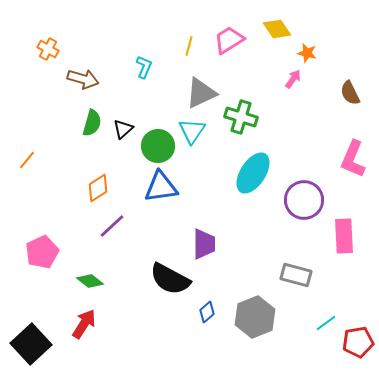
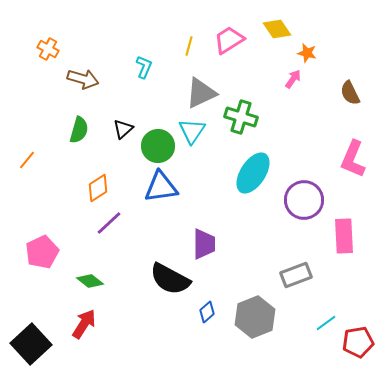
green semicircle: moved 13 px left, 7 px down
purple line: moved 3 px left, 3 px up
gray rectangle: rotated 36 degrees counterclockwise
